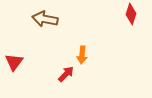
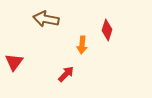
red diamond: moved 24 px left, 16 px down
brown arrow: moved 1 px right
orange arrow: moved 10 px up
